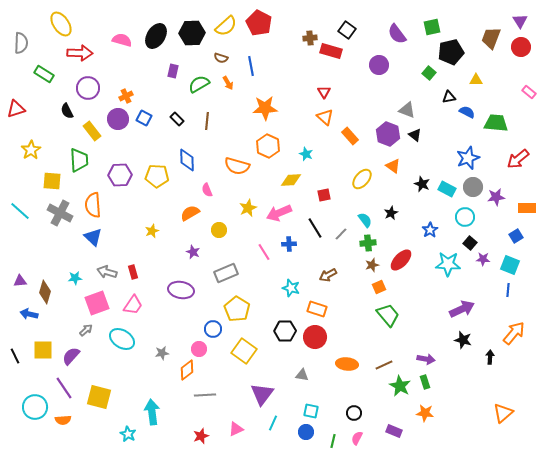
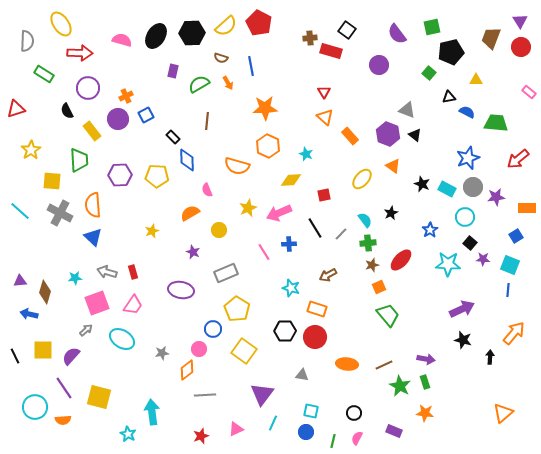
gray semicircle at (21, 43): moved 6 px right, 2 px up
blue square at (144, 118): moved 2 px right, 3 px up; rotated 35 degrees clockwise
black rectangle at (177, 119): moved 4 px left, 18 px down
